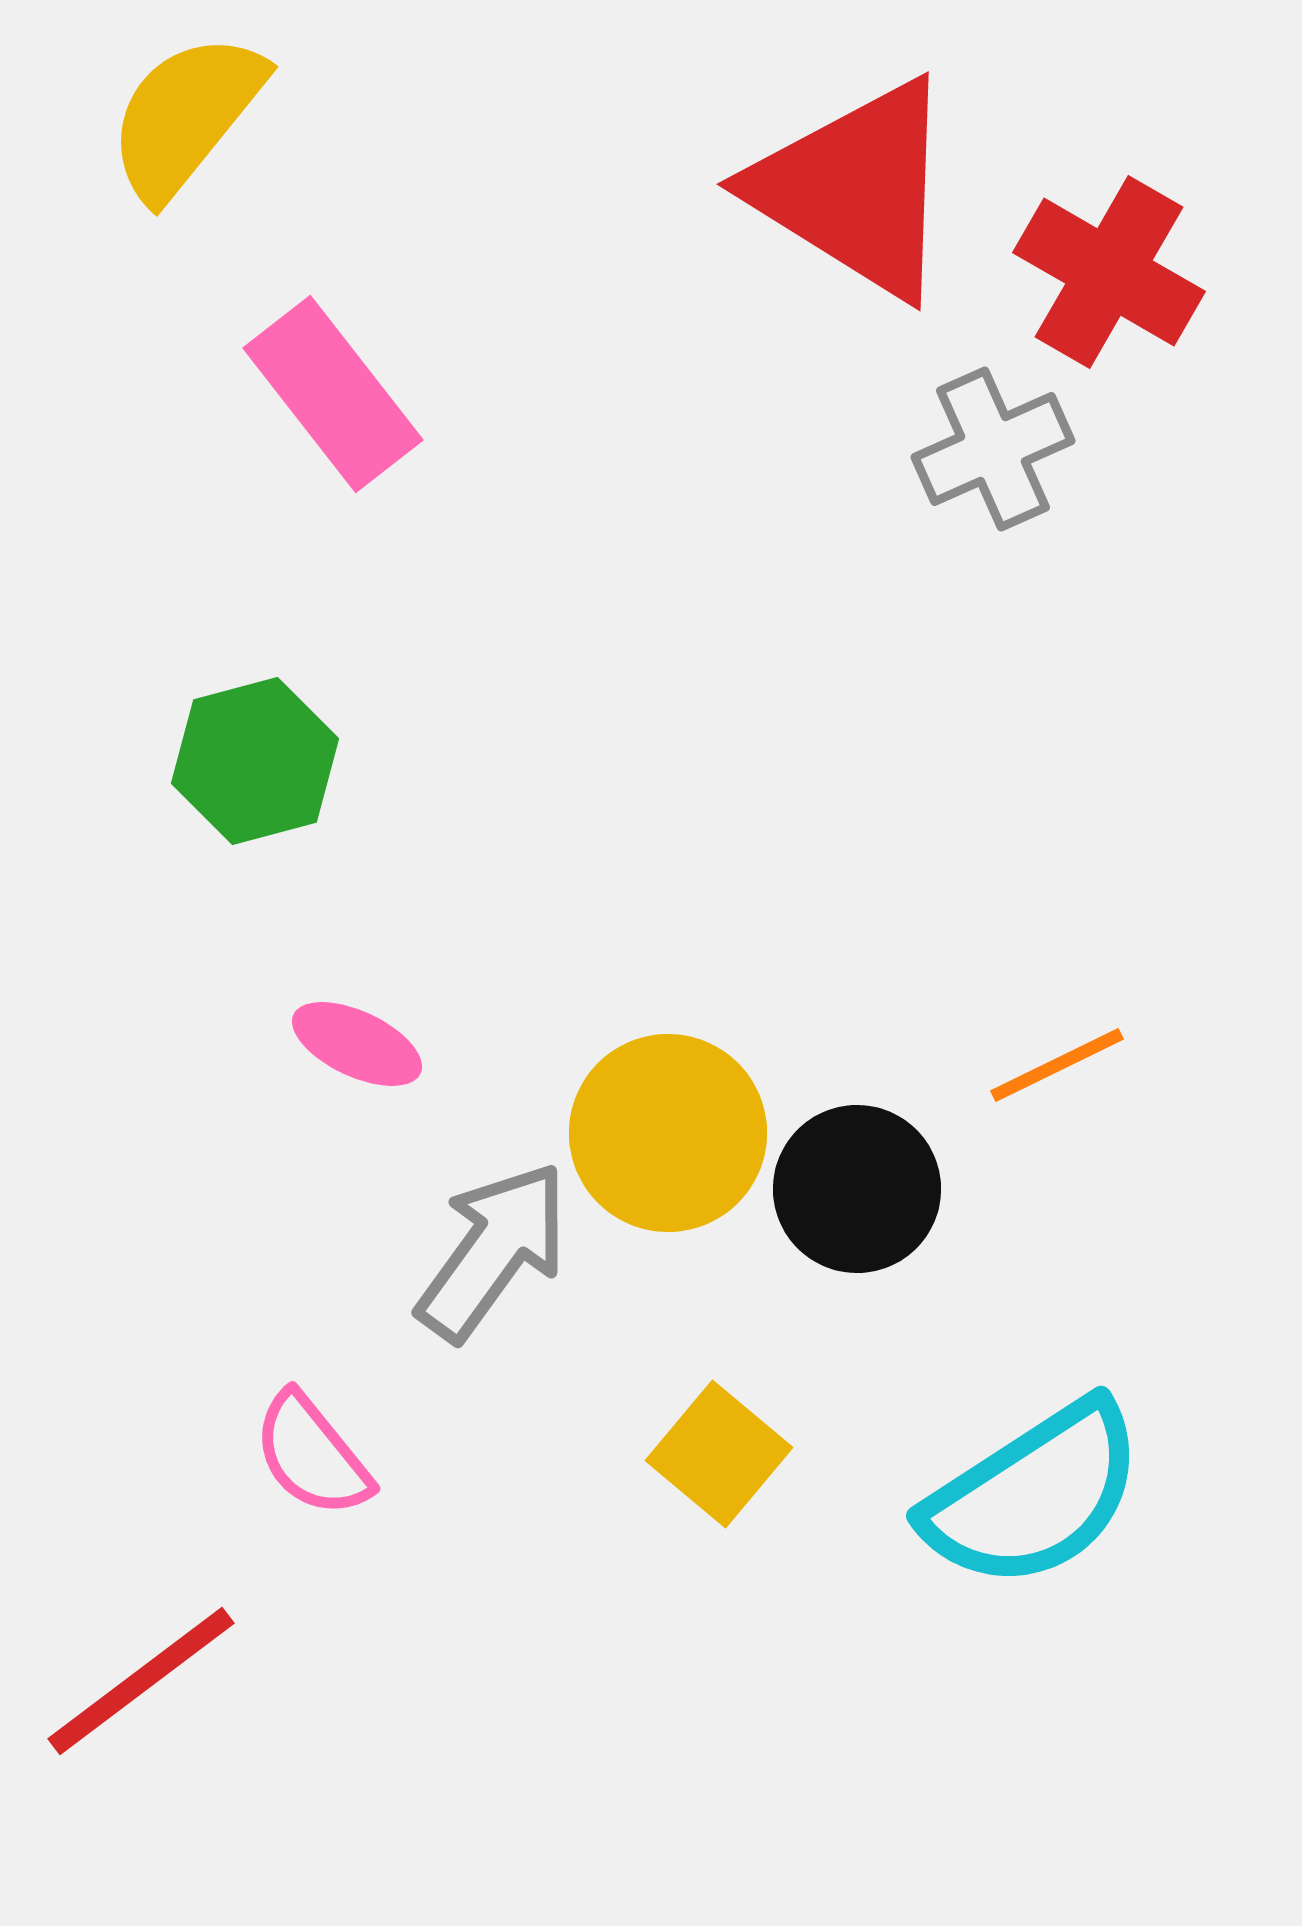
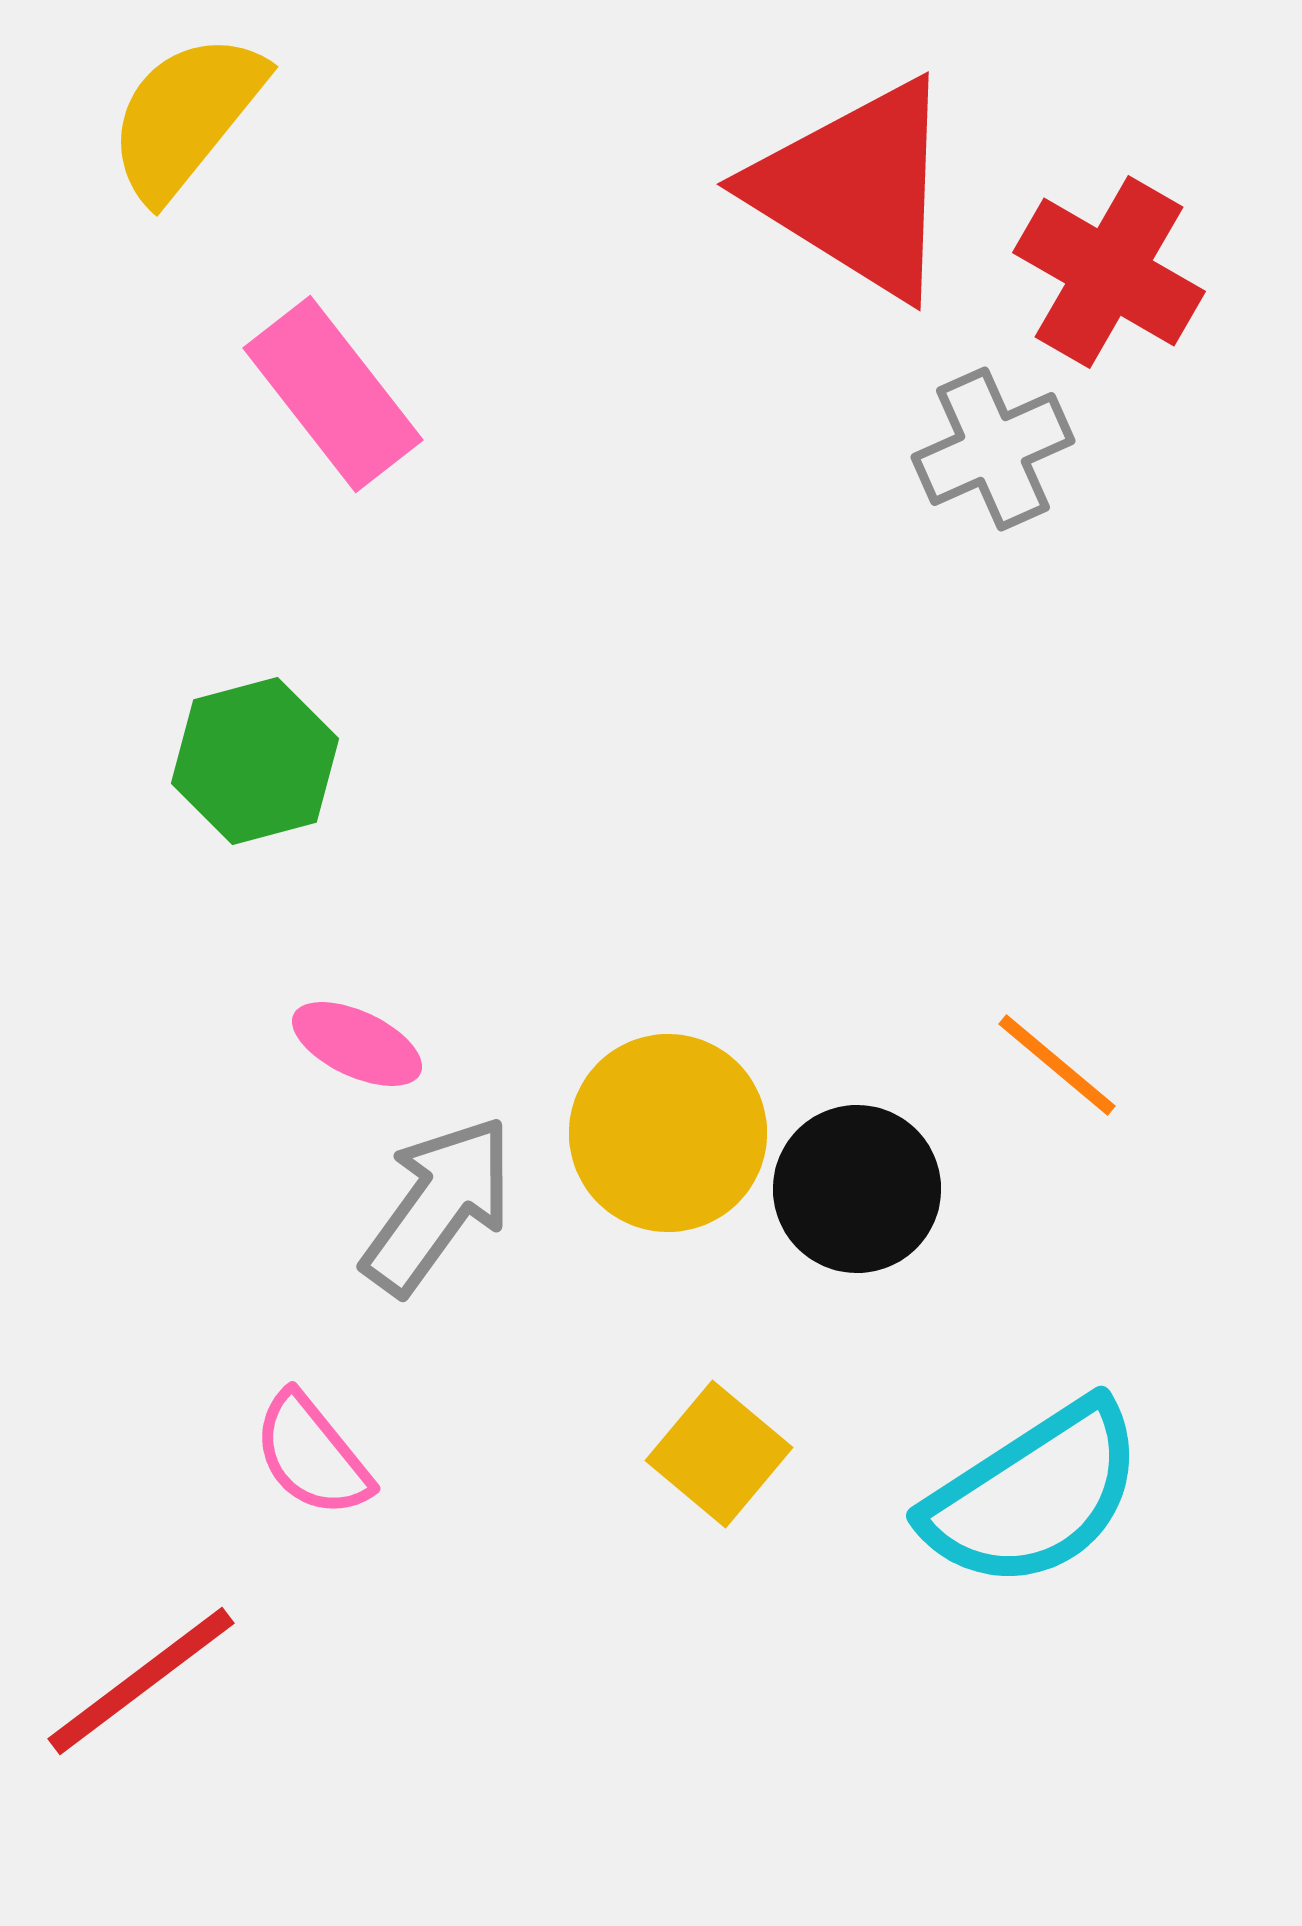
orange line: rotated 66 degrees clockwise
gray arrow: moved 55 px left, 46 px up
